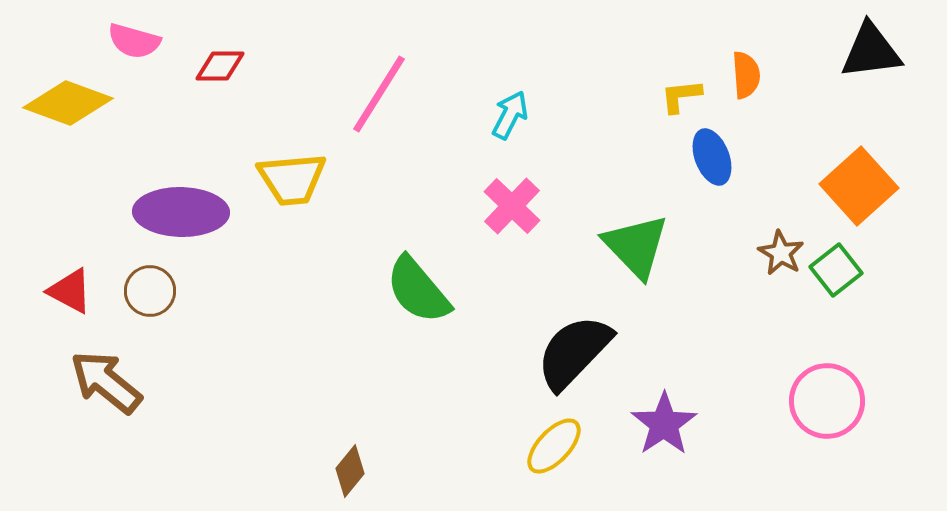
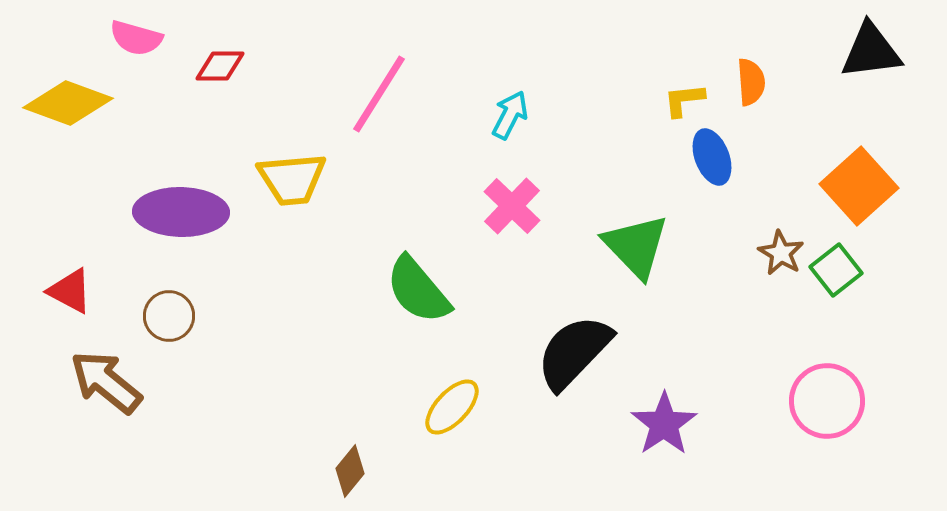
pink semicircle: moved 2 px right, 3 px up
orange semicircle: moved 5 px right, 7 px down
yellow L-shape: moved 3 px right, 4 px down
brown circle: moved 19 px right, 25 px down
yellow ellipse: moved 102 px left, 39 px up
